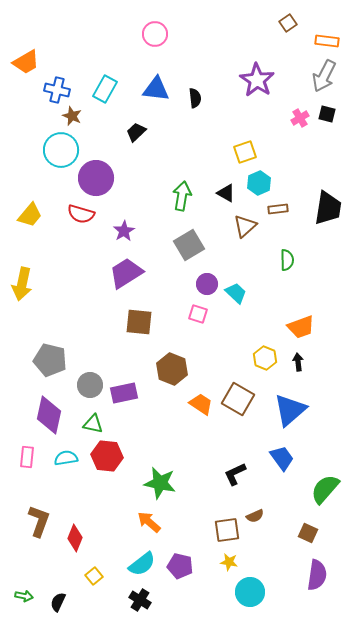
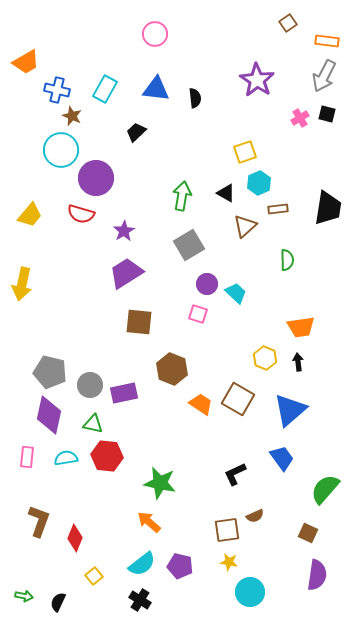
orange trapezoid at (301, 327): rotated 12 degrees clockwise
gray pentagon at (50, 360): moved 12 px down
